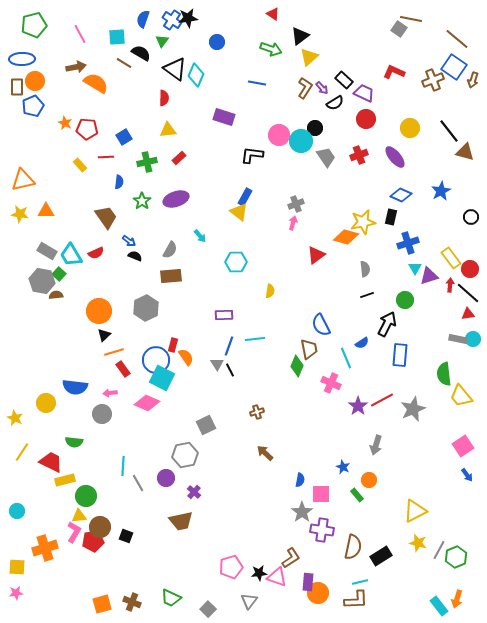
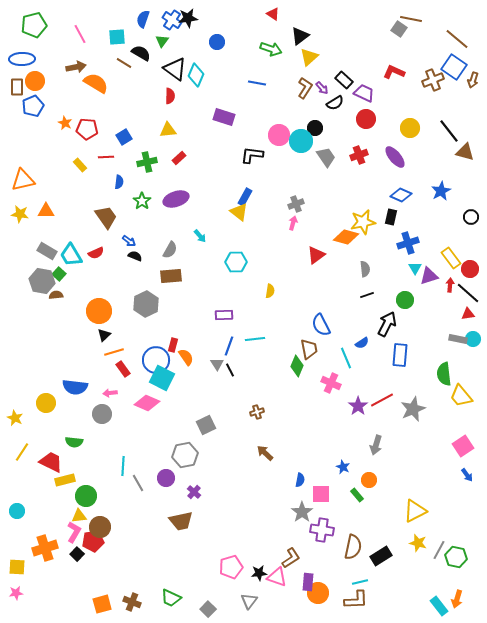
red semicircle at (164, 98): moved 6 px right, 2 px up
gray hexagon at (146, 308): moved 4 px up
black square at (126, 536): moved 49 px left, 18 px down; rotated 24 degrees clockwise
green hexagon at (456, 557): rotated 25 degrees counterclockwise
